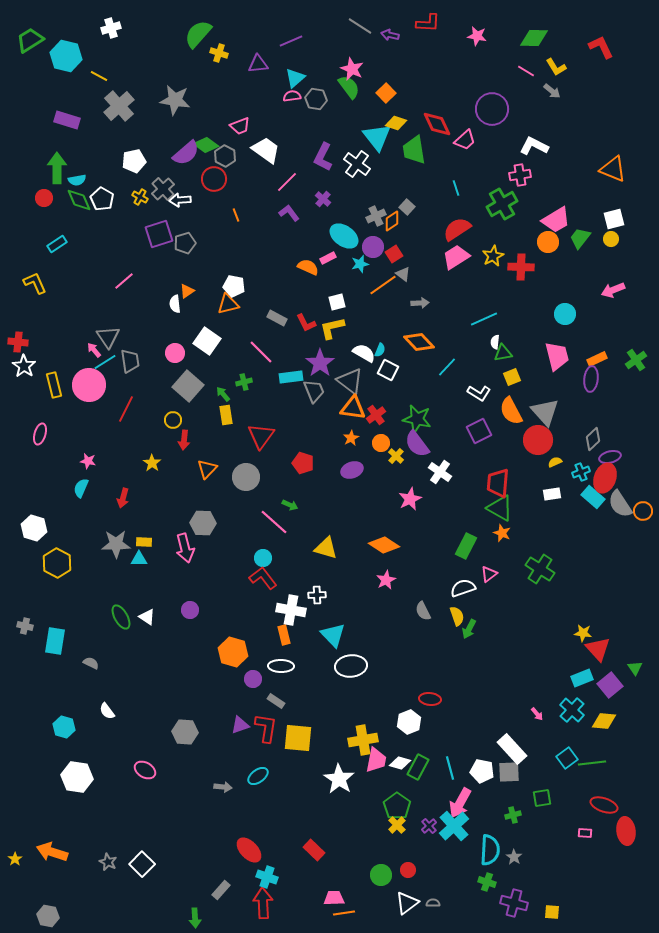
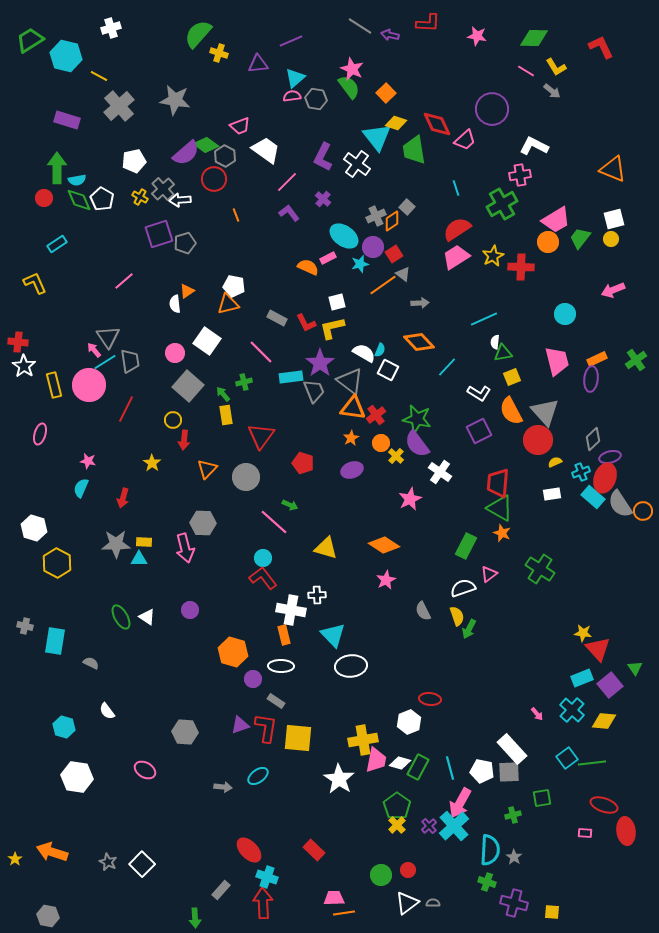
pink trapezoid at (557, 356): moved 5 px down
